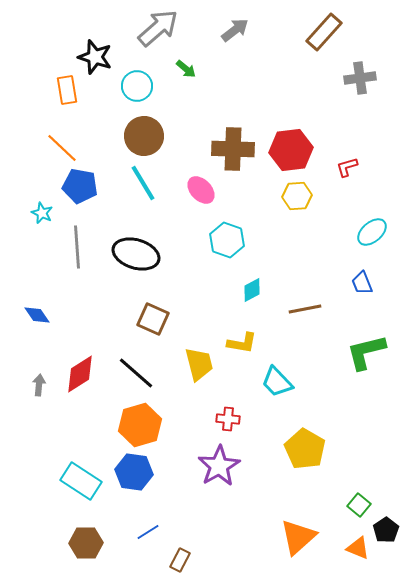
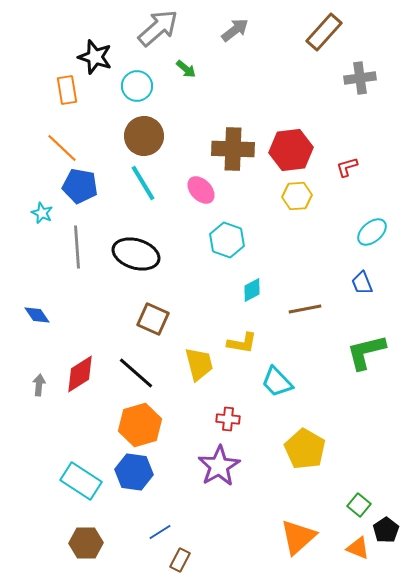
blue line at (148, 532): moved 12 px right
